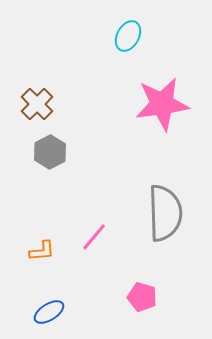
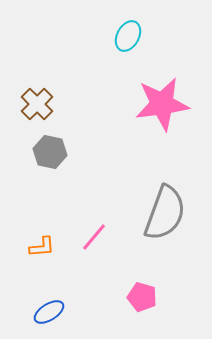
gray hexagon: rotated 20 degrees counterclockwise
gray semicircle: rotated 22 degrees clockwise
orange L-shape: moved 4 px up
